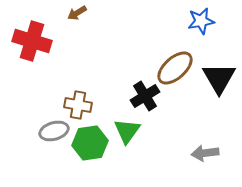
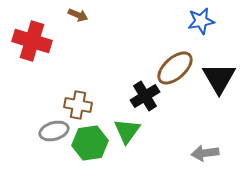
brown arrow: moved 1 px right, 2 px down; rotated 126 degrees counterclockwise
